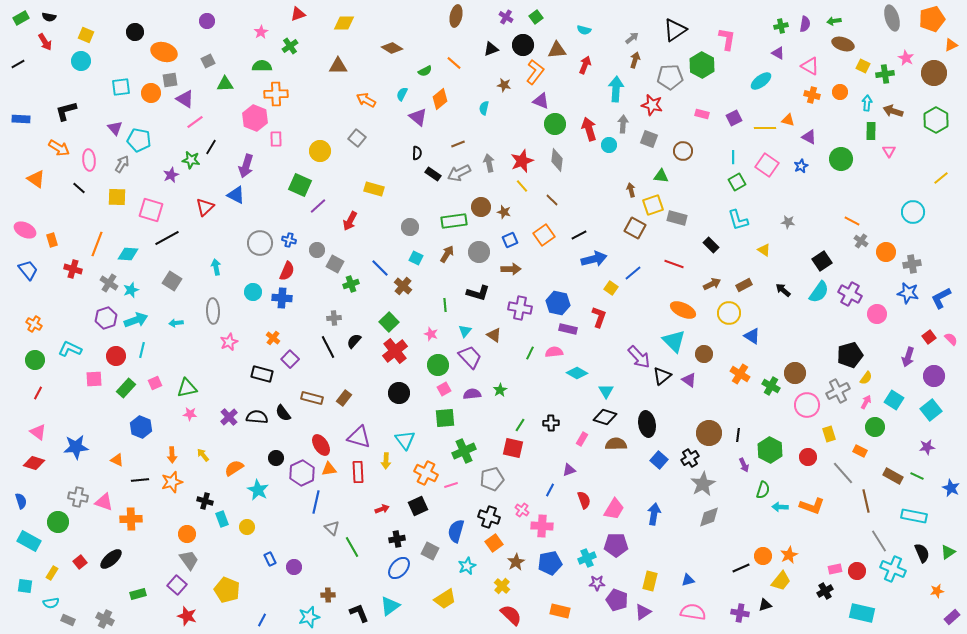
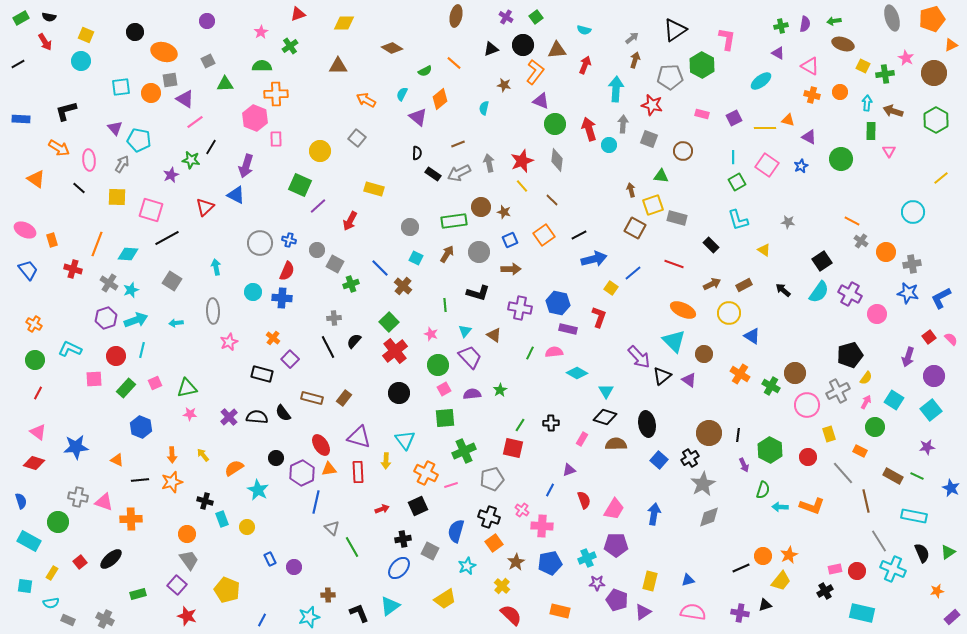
black cross at (397, 539): moved 6 px right
